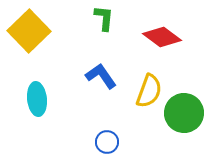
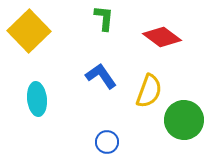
green circle: moved 7 px down
